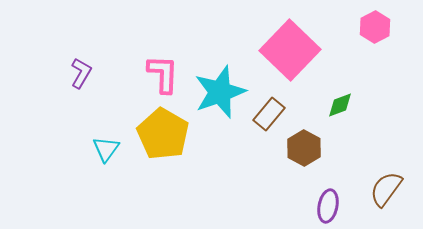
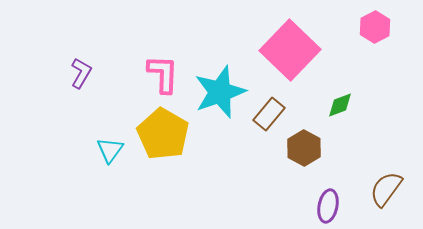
cyan triangle: moved 4 px right, 1 px down
